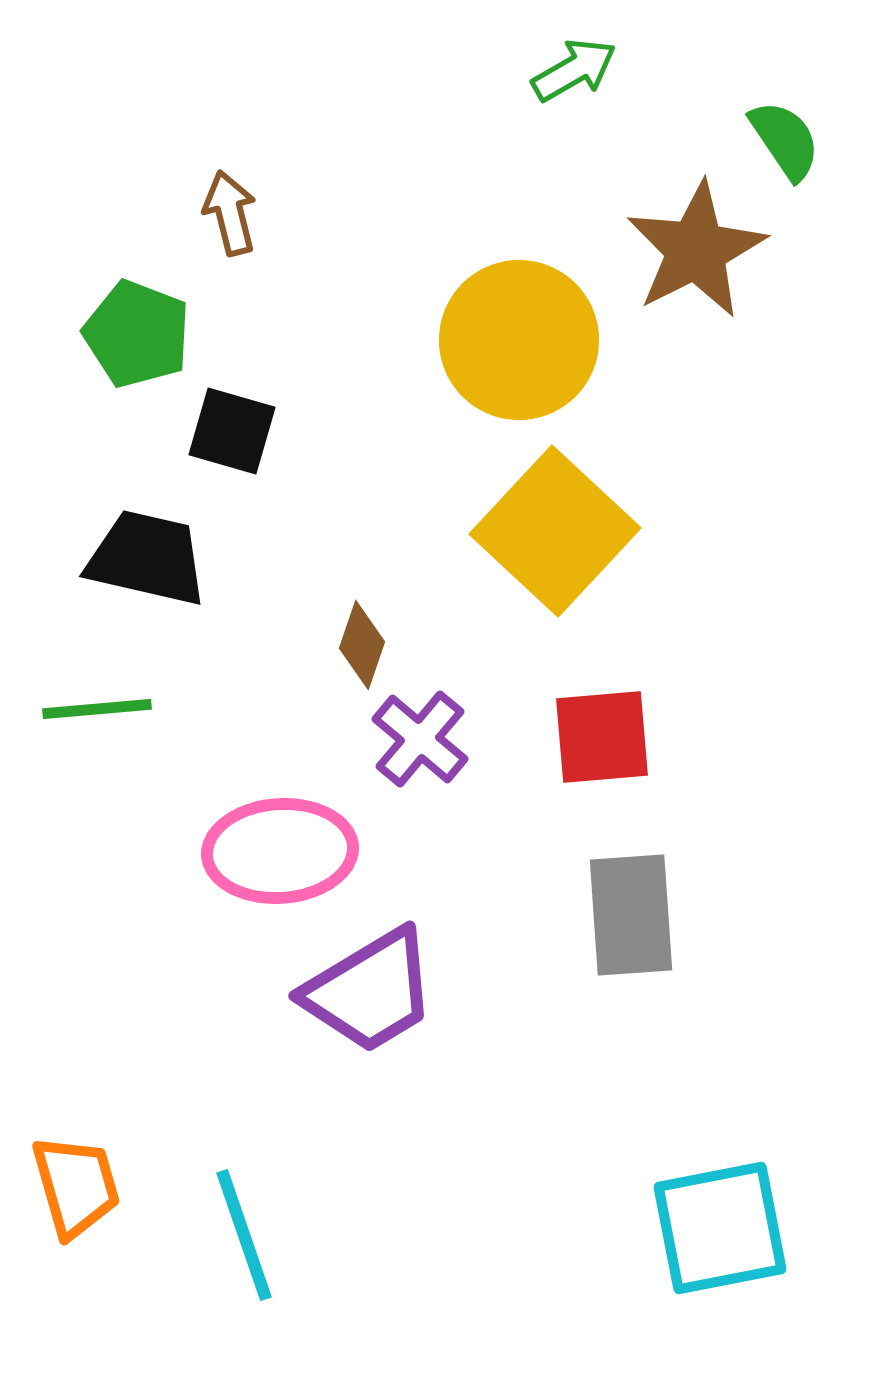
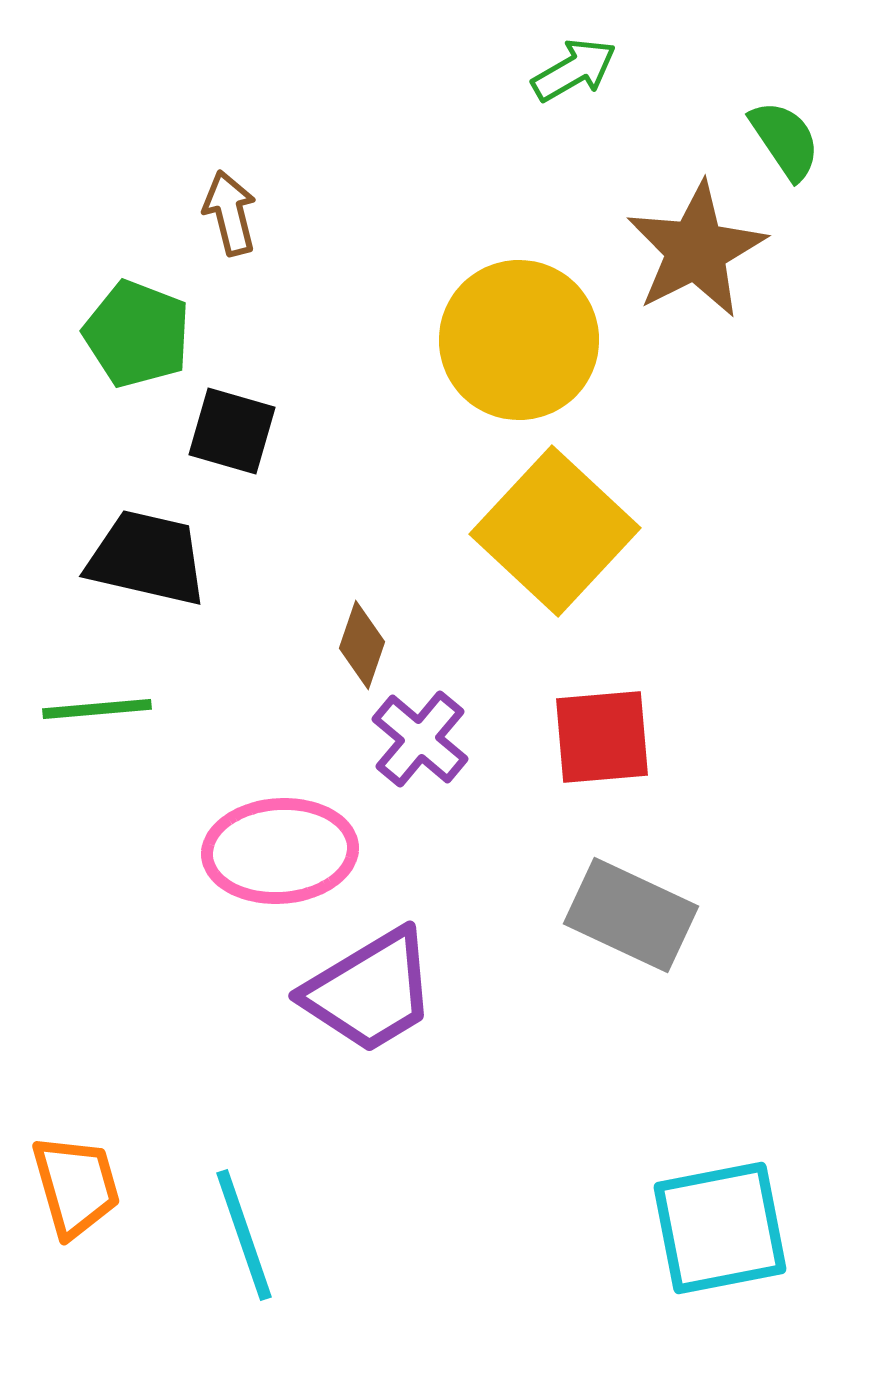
gray rectangle: rotated 61 degrees counterclockwise
